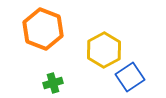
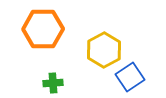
orange hexagon: rotated 21 degrees counterclockwise
green cross: rotated 12 degrees clockwise
